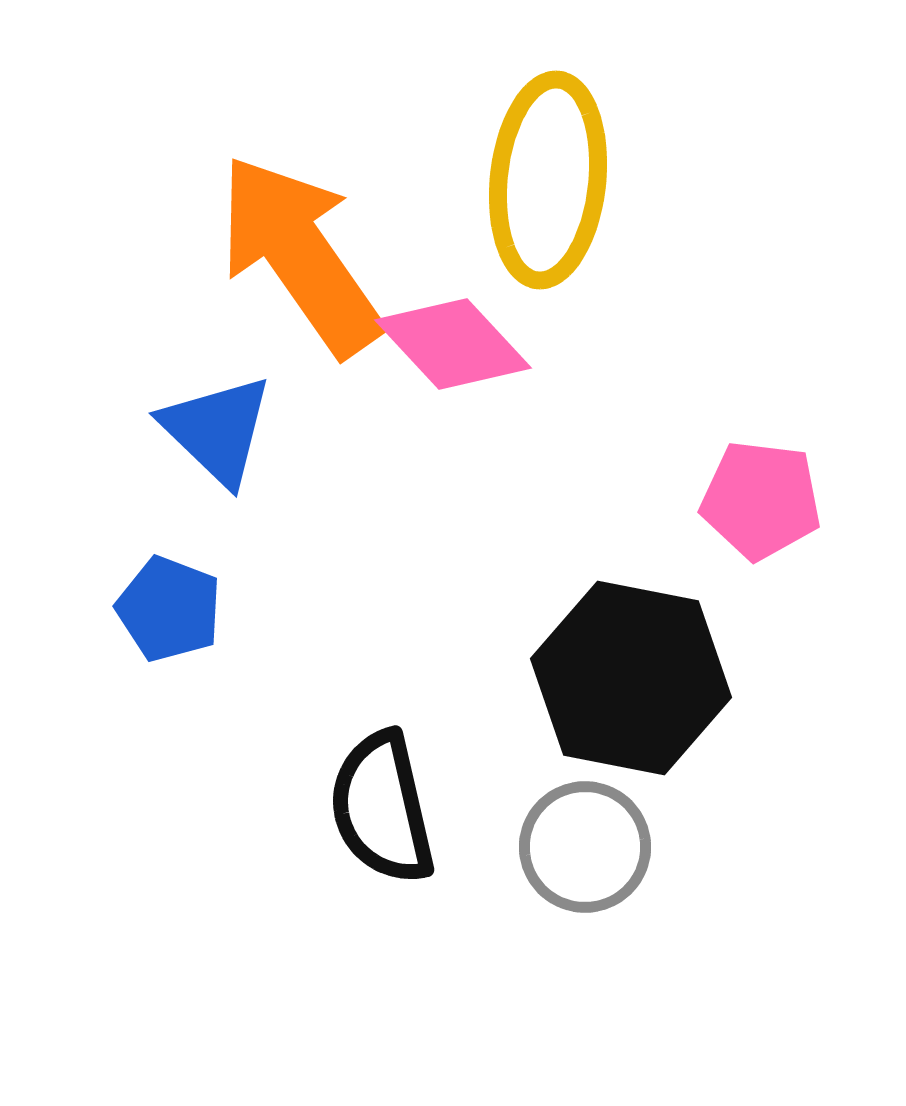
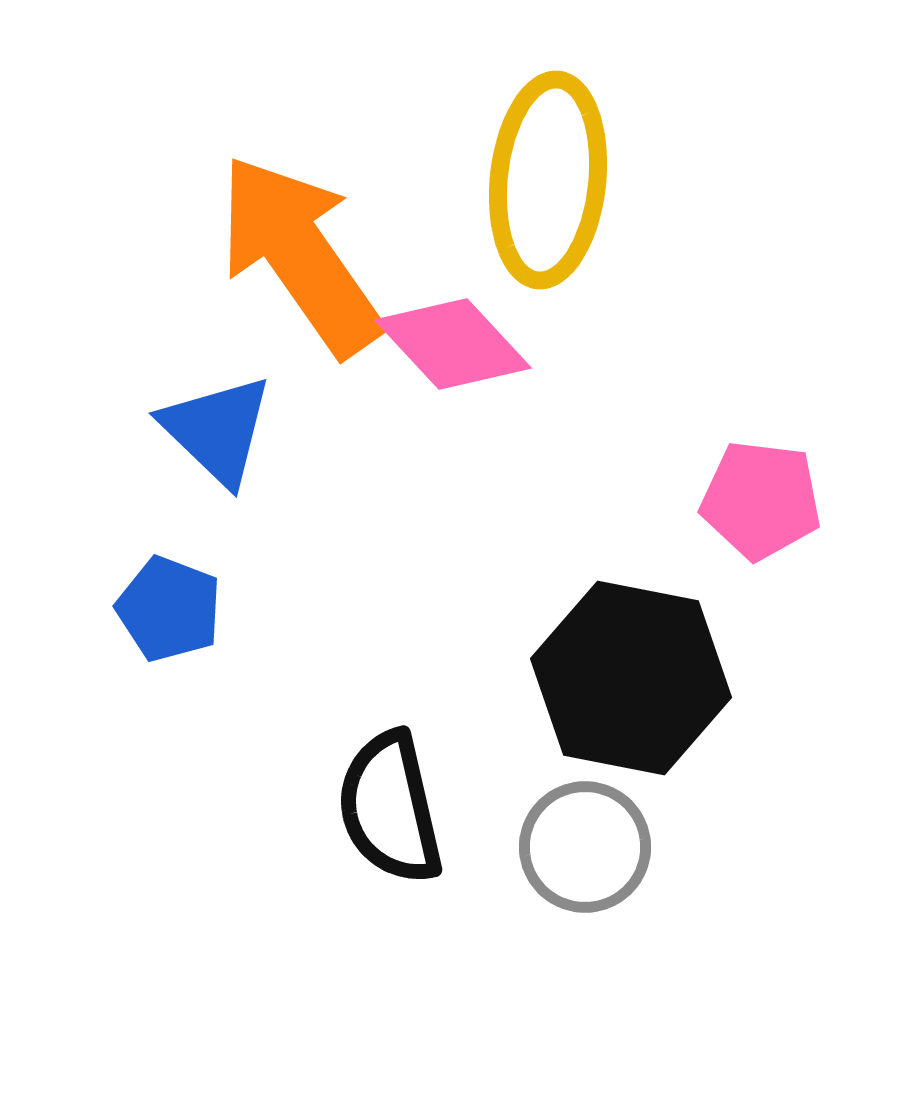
black semicircle: moved 8 px right
